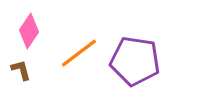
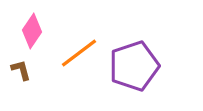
pink diamond: moved 3 px right
purple pentagon: moved 1 px left, 5 px down; rotated 27 degrees counterclockwise
